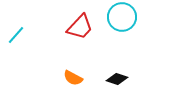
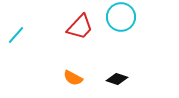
cyan circle: moved 1 px left
